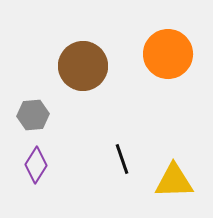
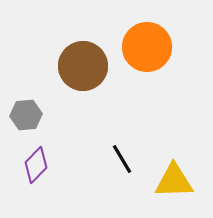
orange circle: moved 21 px left, 7 px up
gray hexagon: moved 7 px left
black line: rotated 12 degrees counterclockwise
purple diamond: rotated 12 degrees clockwise
